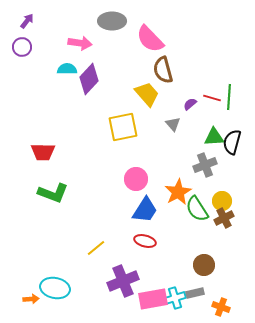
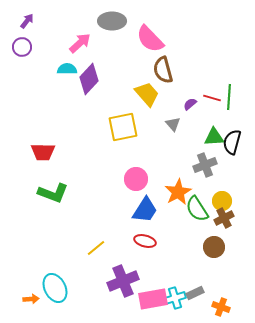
pink arrow: rotated 50 degrees counterclockwise
brown circle: moved 10 px right, 18 px up
cyan ellipse: rotated 52 degrees clockwise
gray rectangle: rotated 12 degrees counterclockwise
